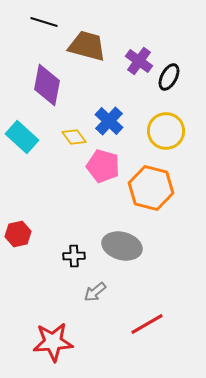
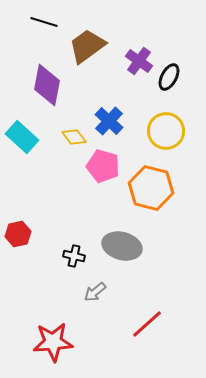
brown trapezoid: rotated 51 degrees counterclockwise
black cross: rotated 15 degrees clockwise
red line: rotated 12 degrees counterclockwise
